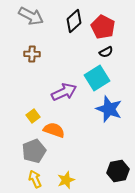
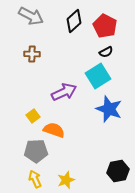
red pentagon: moved 2 px right, 1 px up
cyan square: moved 1 px right, 2 px up
gray pentagon: moved 2 px right; rotated 20 degrees clockwise
